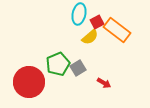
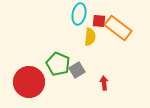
red square: moved 2 px right, 1 px up; rotated 32 degrees clockwise
orange rectangle: moved 1 px right, 2 px up
yellow semicircle: rotated 42 degrees counterclockwise
green pentagon: rotated 25 degrees counterclockwise
gray square: moved 1 px left, 2 px down
red arrow: rotated 128 degrees counterclockwise
